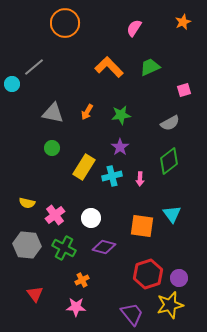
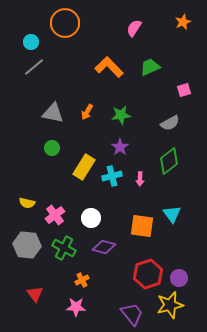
cyan circle: moved 19 px right, 42 px up
